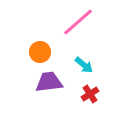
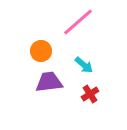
orange circle: moved 1 px right, 1 px up
